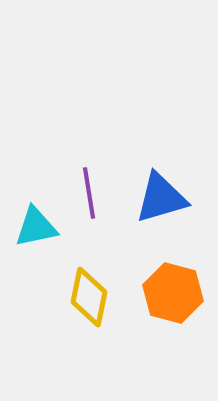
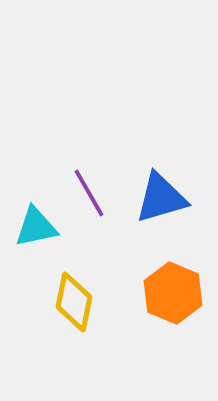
purple line: rotated 21 degrees counterclockwise
orange hexagon: rotated 8 degrees clockwise
yellow diamond: moved 15 px left, 5 px down
